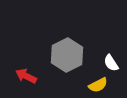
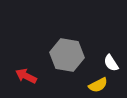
gray hexagon: rotated 24 degrees counterclockwise
